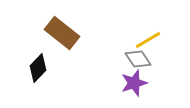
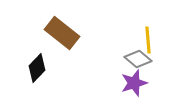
yellow line: rotated 64 degrees counterclockwise
gray diamond: rotated 16 degrees counterclockwise
black diamond: moved 1 px left
